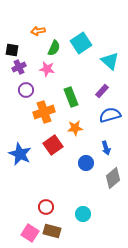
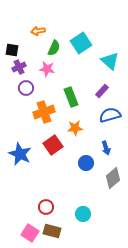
purple circle: moved 2 px up
